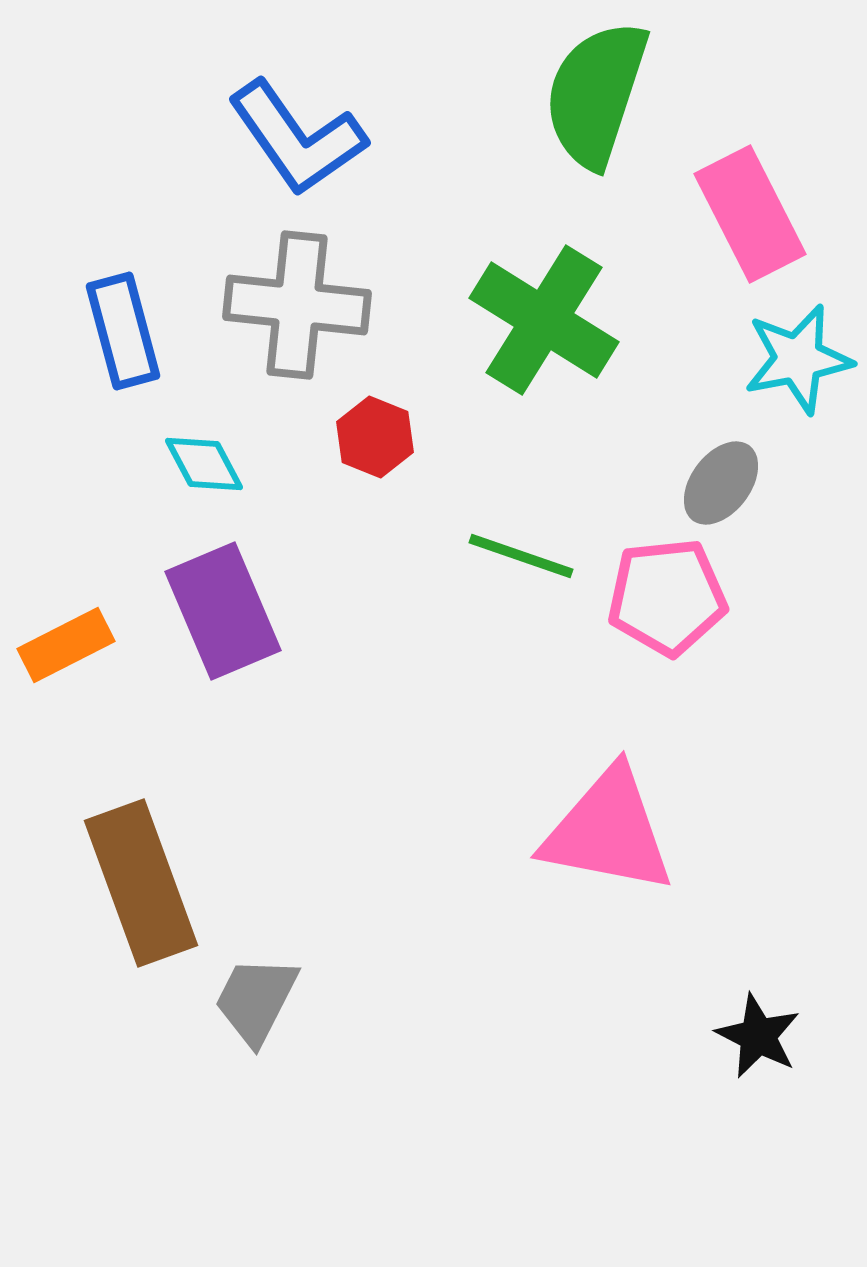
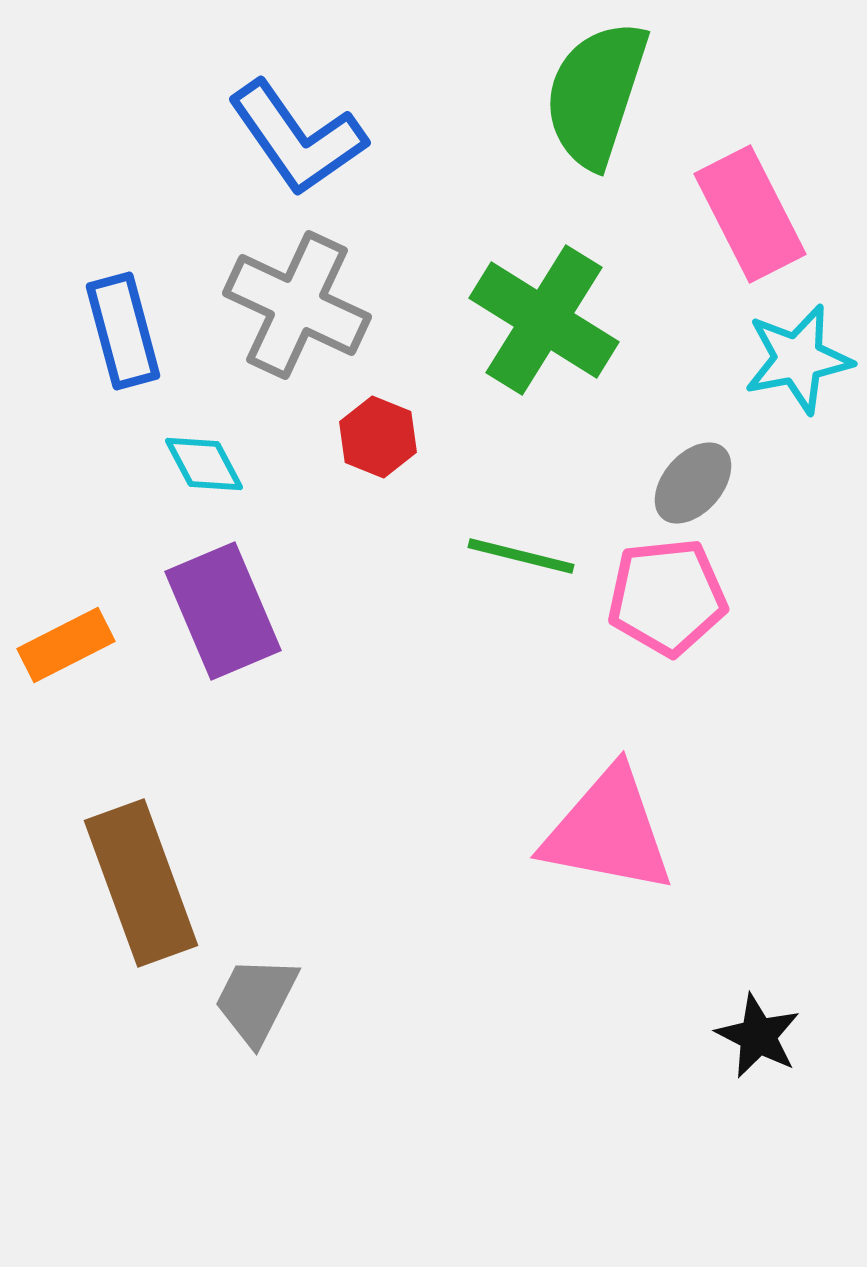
gray cross: rotated 19 degrees clockwise
red hexagon: moved 3 px right
gray ellipse: moved 28 px left; rotated 4 degrees clockwise
green line: rotated 5 degrees counterclockwise
